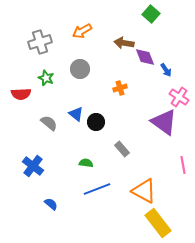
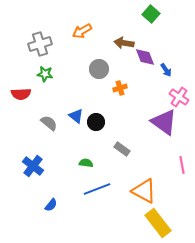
gray cross: moved 2 px down
gray circle: moved 19 px right
green star: moved 1 px left, 4 px up; rotated 14 degrees counterclockwise
blue triangle: moved 2 px down
gray rectangle: rotated 14 degrees counterclockwise
pink line: moved 1 px left
blue semicircle: moved 1 px down; rotated 88 degrees clockwise
